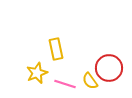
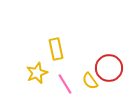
pink line: rotated 40 degrees clockwise
